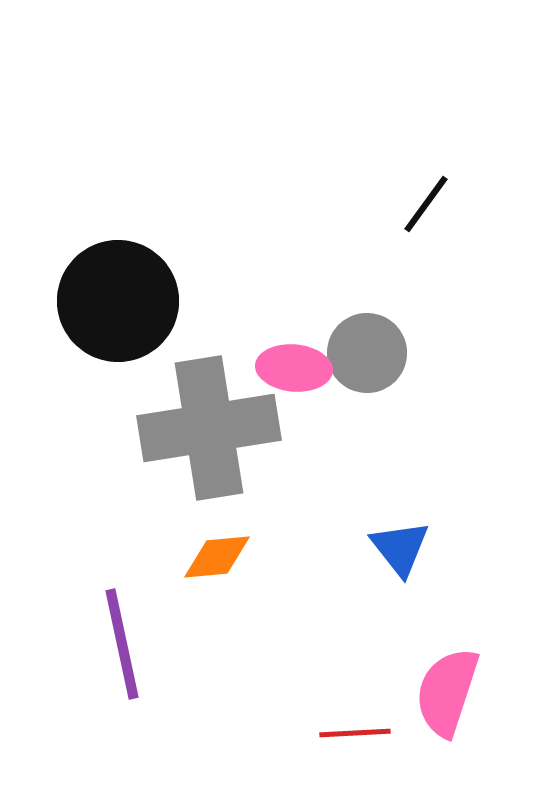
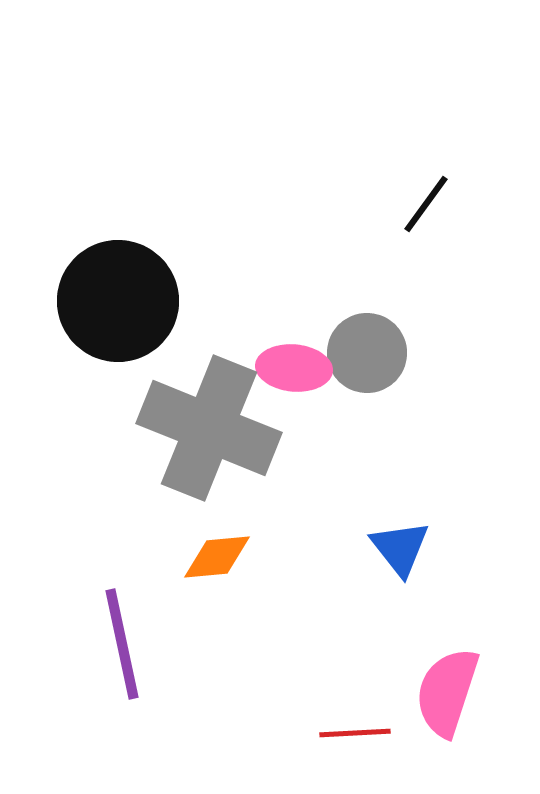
gray cross: rotated 31 degrees clockwise
